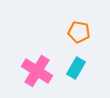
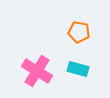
cyan rectangle: moved 2 px right, 1 px down; rotated 75 degrees clockwise
